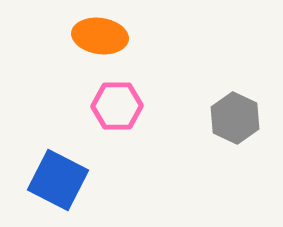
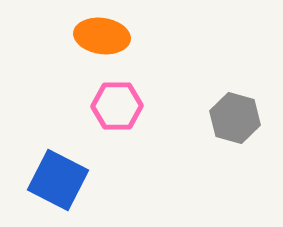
orange ellipse: moved 2 px right
gray hexagon: rotated 9 degrees counterclockwise
